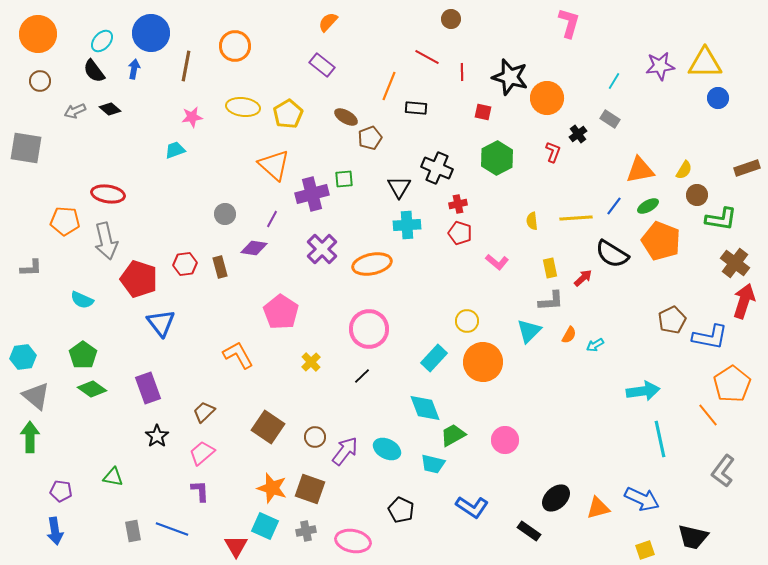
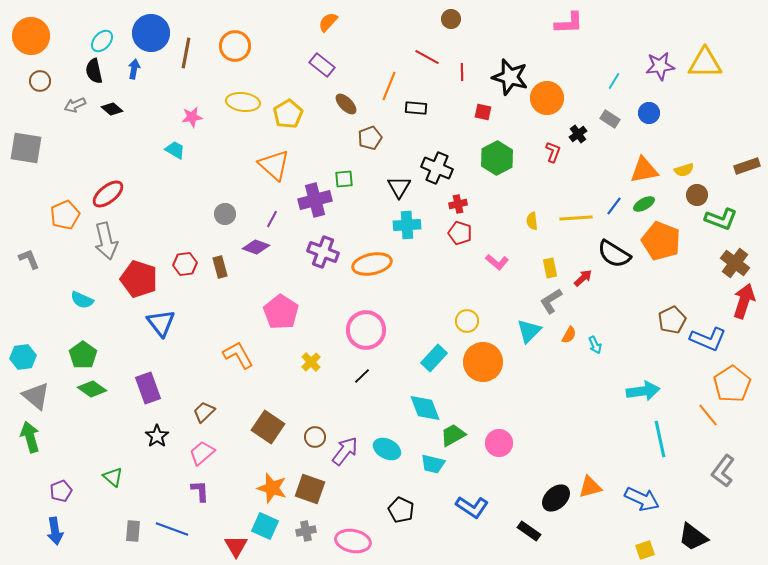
pink L-shape at (569, 23): rotated 72 degrees clockwise
orange circle at (38, 34): moved 7 px left, 2 px down
brown line at (186, 66): moved 13 px up
black semicircle at (94, 71): rotated 25 degrees clockwise
blue circle at (718, 98): moved 69 px left, 15 px down
yellow ellipse at (243, 107): moved 5 px up
black diamond at (110, 109): moved 2 px right
gray arrow at (75, 111): moved 6 px up
brown ellipse at (346, 117): moved 13 px up; rotated 15 degrees clockwise
cyan trapezoid at (175, 150): rotated 50 degrees clockwise
brown rectangle at (747, 168): moved 2 px up
orange triangle at (640, 170): moved 4 px right
yellow semicircle at (684, 170): rotated 42 degrees clockwise
red ellipse at (108, 194): rotated 48 degrees counterclockwise
purple cross at (312, 194): moved 3 px right, 6 px down
green ellipse at (648, 206): moved 4 px left, 2 px up
green L-shape at (721, 219): rotated 12 degrees clockwise
orange pentagon at (65, 221): moved 6 px up; rotated 28 degrees counterclockwise
purple diamond at (254, 248): moved 2 px right, 1 px up; rotated 12 degrees clockwise
purple cross at (322, 249): moved 1 px right, 3 px down; rotated 24 degrees counterclockwise
black semicircle at (612, 254): moved 2 px right
gray L-shape at (31, 268): moved 2 px left, 9 px up; rotated 110 degrees counterclockwise
gray L-shape at (551, 301): rotated 152 degrees clockwise
pink circle at (369, 329): moved 3 px left, 1 px down
blue L-shape at (710, 337): moved 2 px left, 2 px down; rotated 12 degrees clockwise
cyan arrow at (595, 345): rotated 84 degrees counterclockwise
green arrow at (30, 437): rotated 16 degrees counterclockwise
pink circle at (505, 440): moved 6 px left, 3 px down
green triangle at (113, 477): rotated 30 degrees clockwise
purple pentagon at (61, 491): rotated 30 degrees counterclockwise
orange triangle at (598, 508): moved 8 px left, 21 px up
gray rectangle at (133, 531): rotated 15 degrees clockwise
black trapezoid at (693, 537): rotated 24 degrees clockwise
